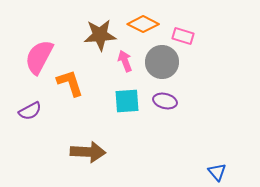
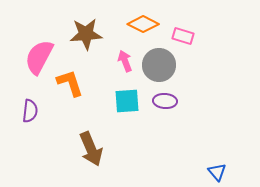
brown star: moved 14 px left, 1 px up
gray circle: moved 3 px left, 3 px down
purple ellipse: rotated 10 degrees counterclockwise
purple semicircle: rotated 55 degrees counterclockwise
brown arrow: moved 3 px right, 3 px up; rotated 64 degrees clockwise
